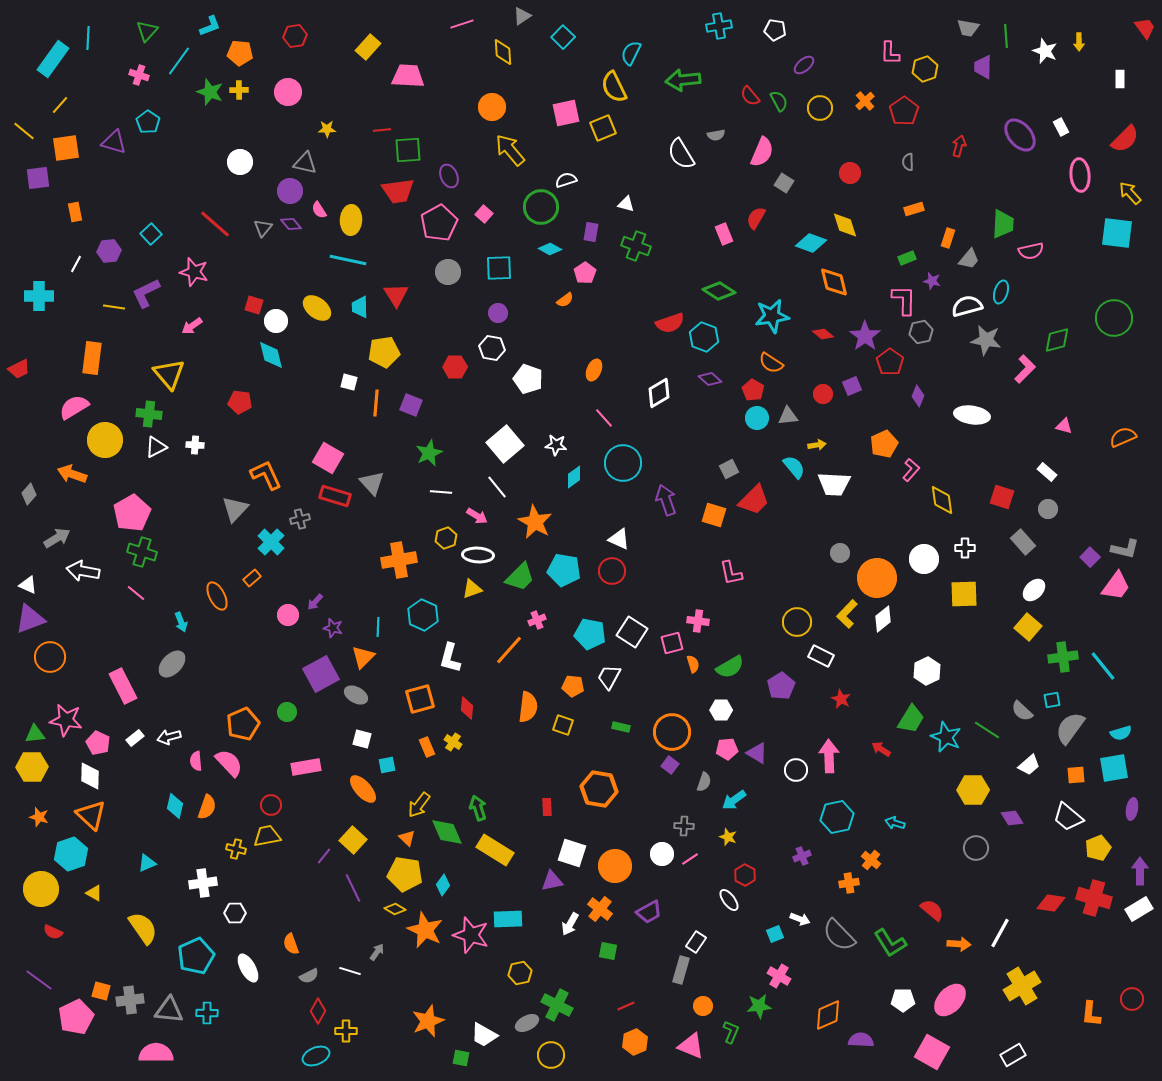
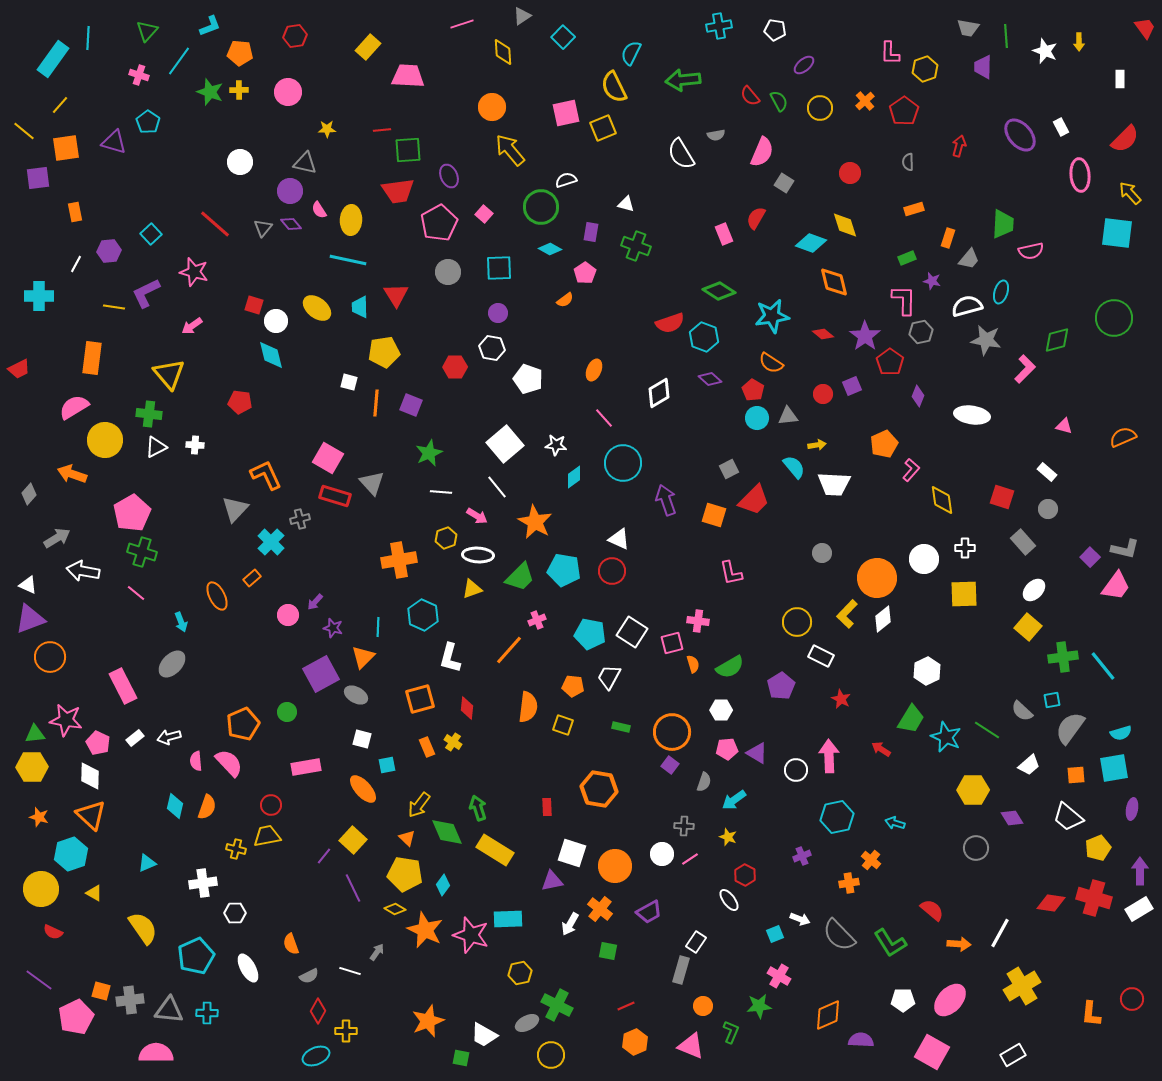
gray circle at (840, 553): moved 18 px left
